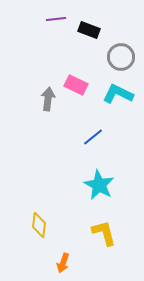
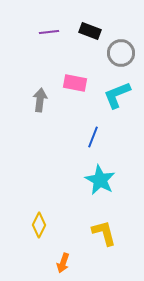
purple line: moved 7 px left, 13 px down
black rectangle: moved 1 px right, 1 px down
gray circle: moved 4 px up
pink rectangle: moved 1 px left, 2 px up; rotated 15 degrees counterclockwise
cyan L-shape: moved 1 px left, 1 px down; rotated 48 degrees counterclockwise
gray arrow: moved 8 px left, 1 px down
blue line: rotated 30 degrees counterclockwise
cyan star: moved 1 px right, 5 px up
yellow diamond: rotated 20 degrees clockwise
